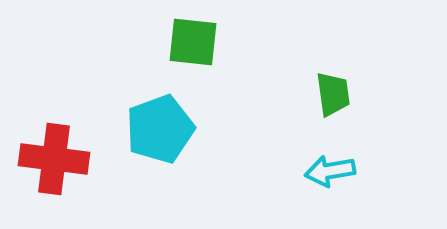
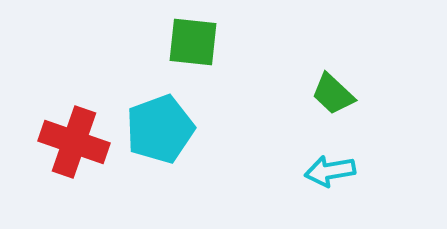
green trapezoid: rotated 141 degrees clockwise
red cross: moved 20 px right, 17 px up; rotated 12 degrees clockwise
